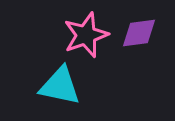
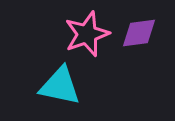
pink star: moved 1 px right, 1 px up
